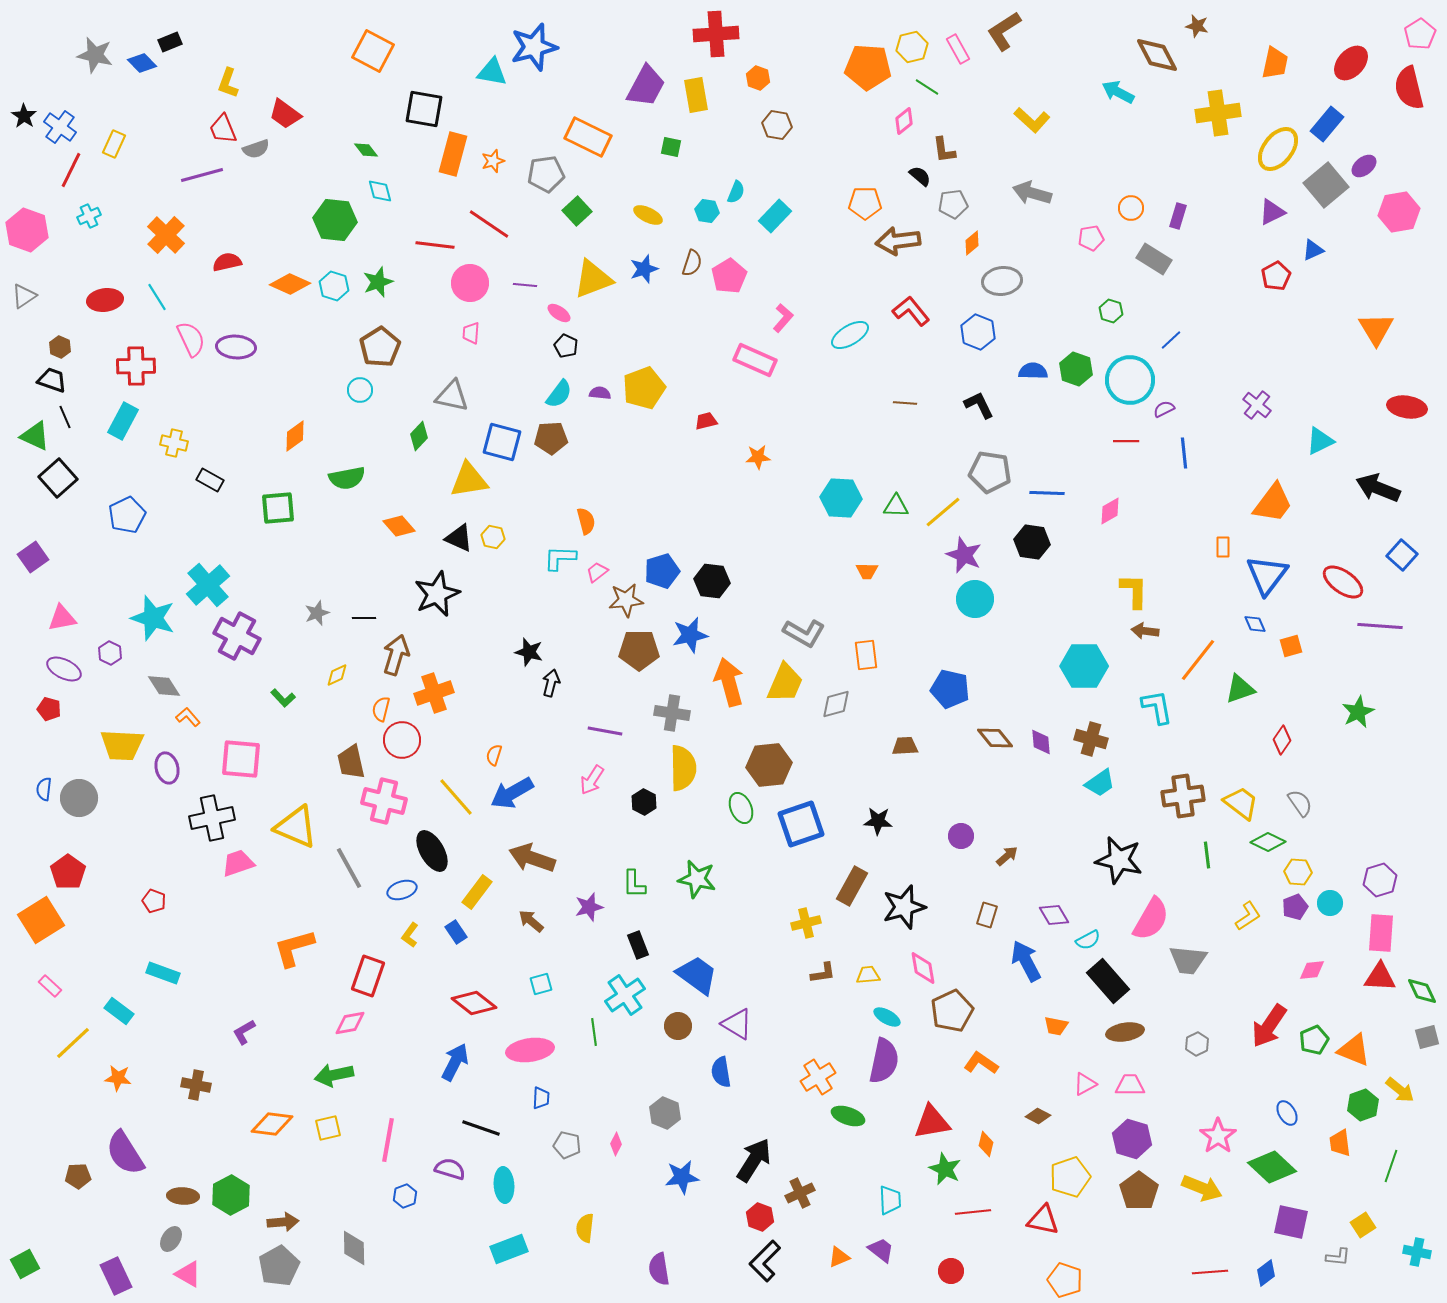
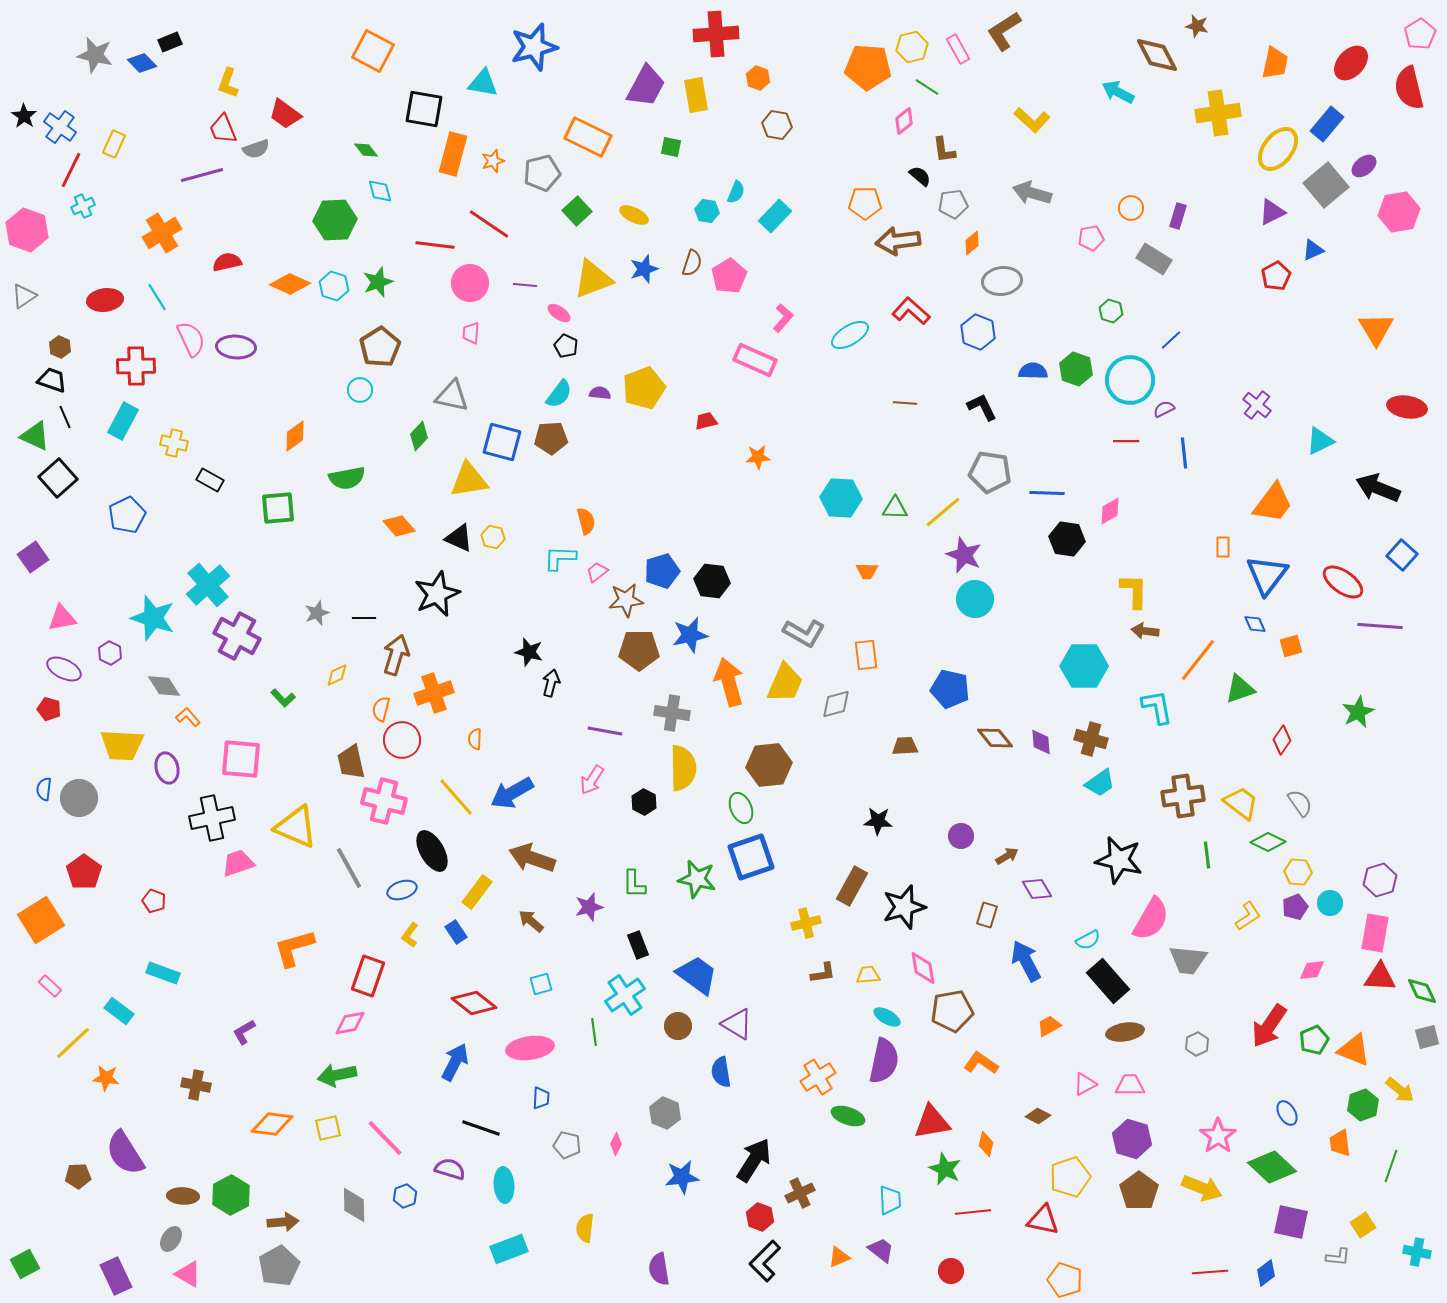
cyan triangle at (492, 72): moved 9 px left, 11 px down
gray pentagon at (546, 174): moved 4 px left, 1 px up; rotated 6 degrees counterclockwise
yellow ellipse at (648, 215): moved 14 px left
cyan cross at (89, 216): moved 6 px left, 10 px up
green hexagon at (335, 220): rotated 9 degrees counterclockwise
orange cross at (166, 235): moved 4 px left, 2 px up; rotated 15 degrees clockwise
red L-shape at (911, 311): rotated 9 degrees counterclockwise
black L-shape at (979, 405): moved 3 px right, 2 px down
green triangle at (896, 506): moved 1 px left, 2 px down
black hexagon at (1032, 542): moved 35 px right, 3 px up
orange semicircle at (494, 755): moved 19 px left, 16 px up; rotated 15 degrees counterclockwise
blue square at (801, 824): moved 50 px left, 33 px down
brown arrow at (1007, 856): rotated 10 degrees clockwise
red pentagon at (68, 872): moved 16 px right
purple diamond at (1054, 915): moved 17 px left, 26 px up
pink rectangle at (1381, 933): moved 6 px left; rotated 6 degrees clockwise
brown pentagon at (952, 1011): rotated 15 degrees clockwise
orange trapezoid at (1056, 1026): moved 7 px left; rotated 140 degrees clockwise
pink ellipse at (530, 1050): moved 2 px up
green arrow at (334, 1075): moved 3 px right
orange star at (118, 1078): moved 12 px left
pink line at (388, 1140): moved 3 px left, 2 px up; rotated 54 degrees counterclockwise
gray diamond at (354, 1248): moved 43 px up
